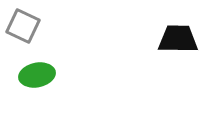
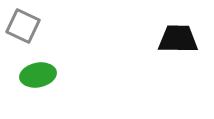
green ellipse: moved 1 px right
